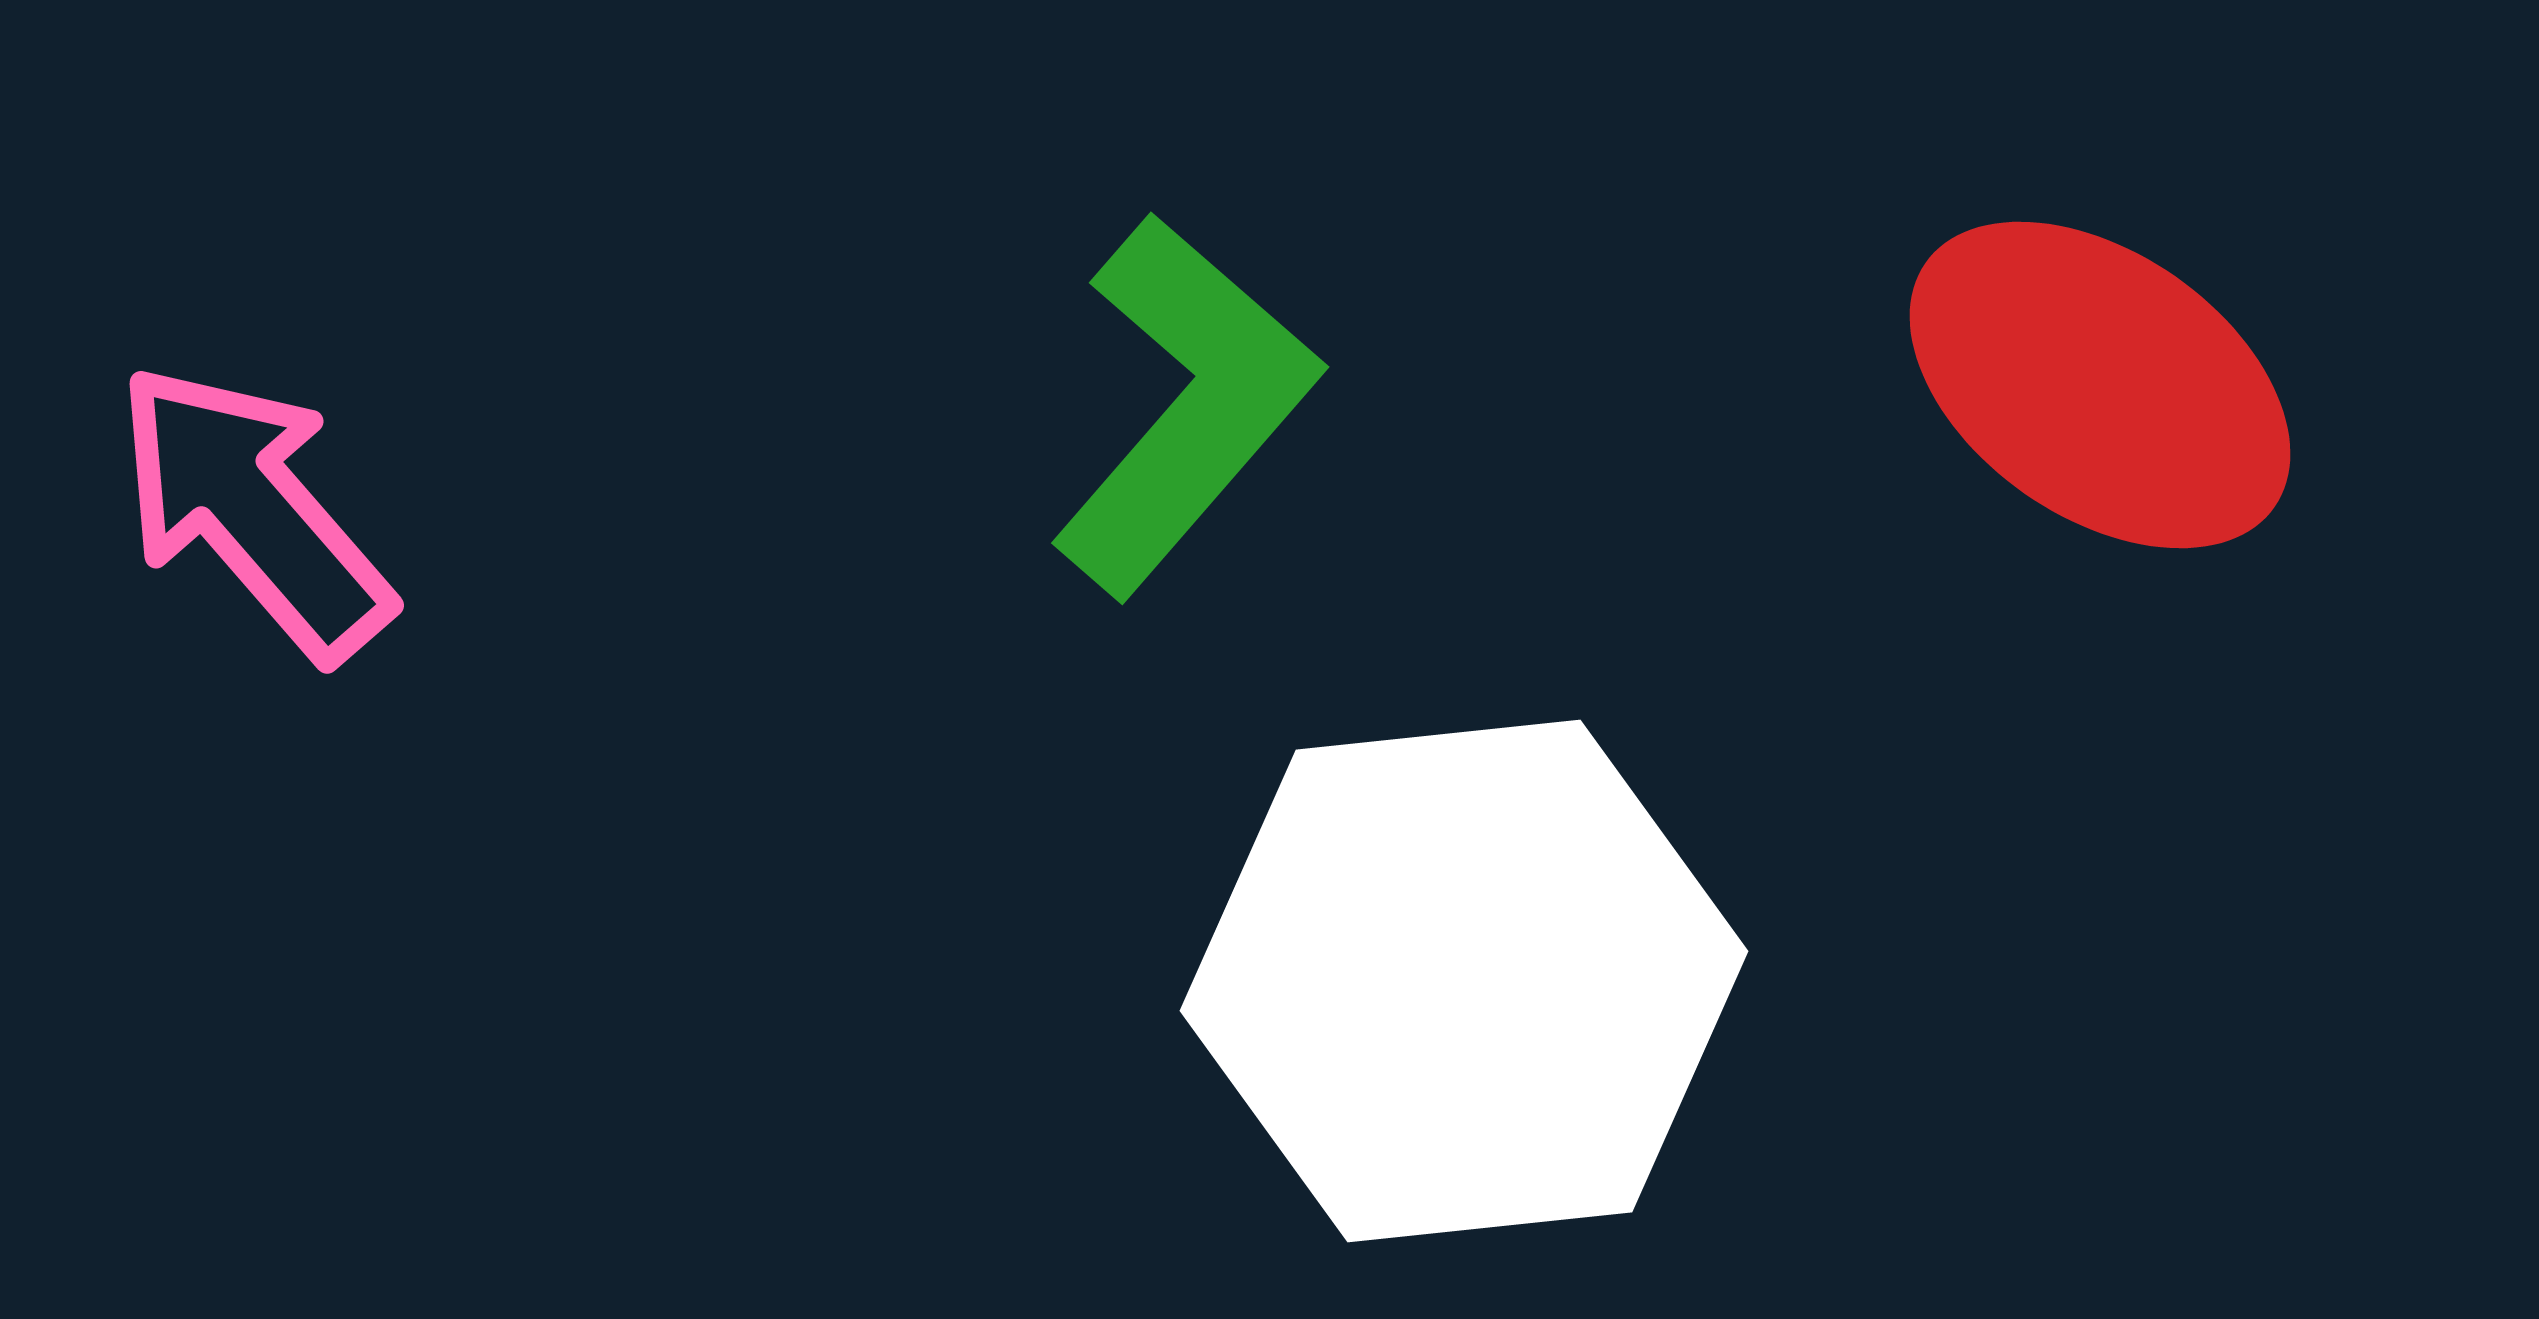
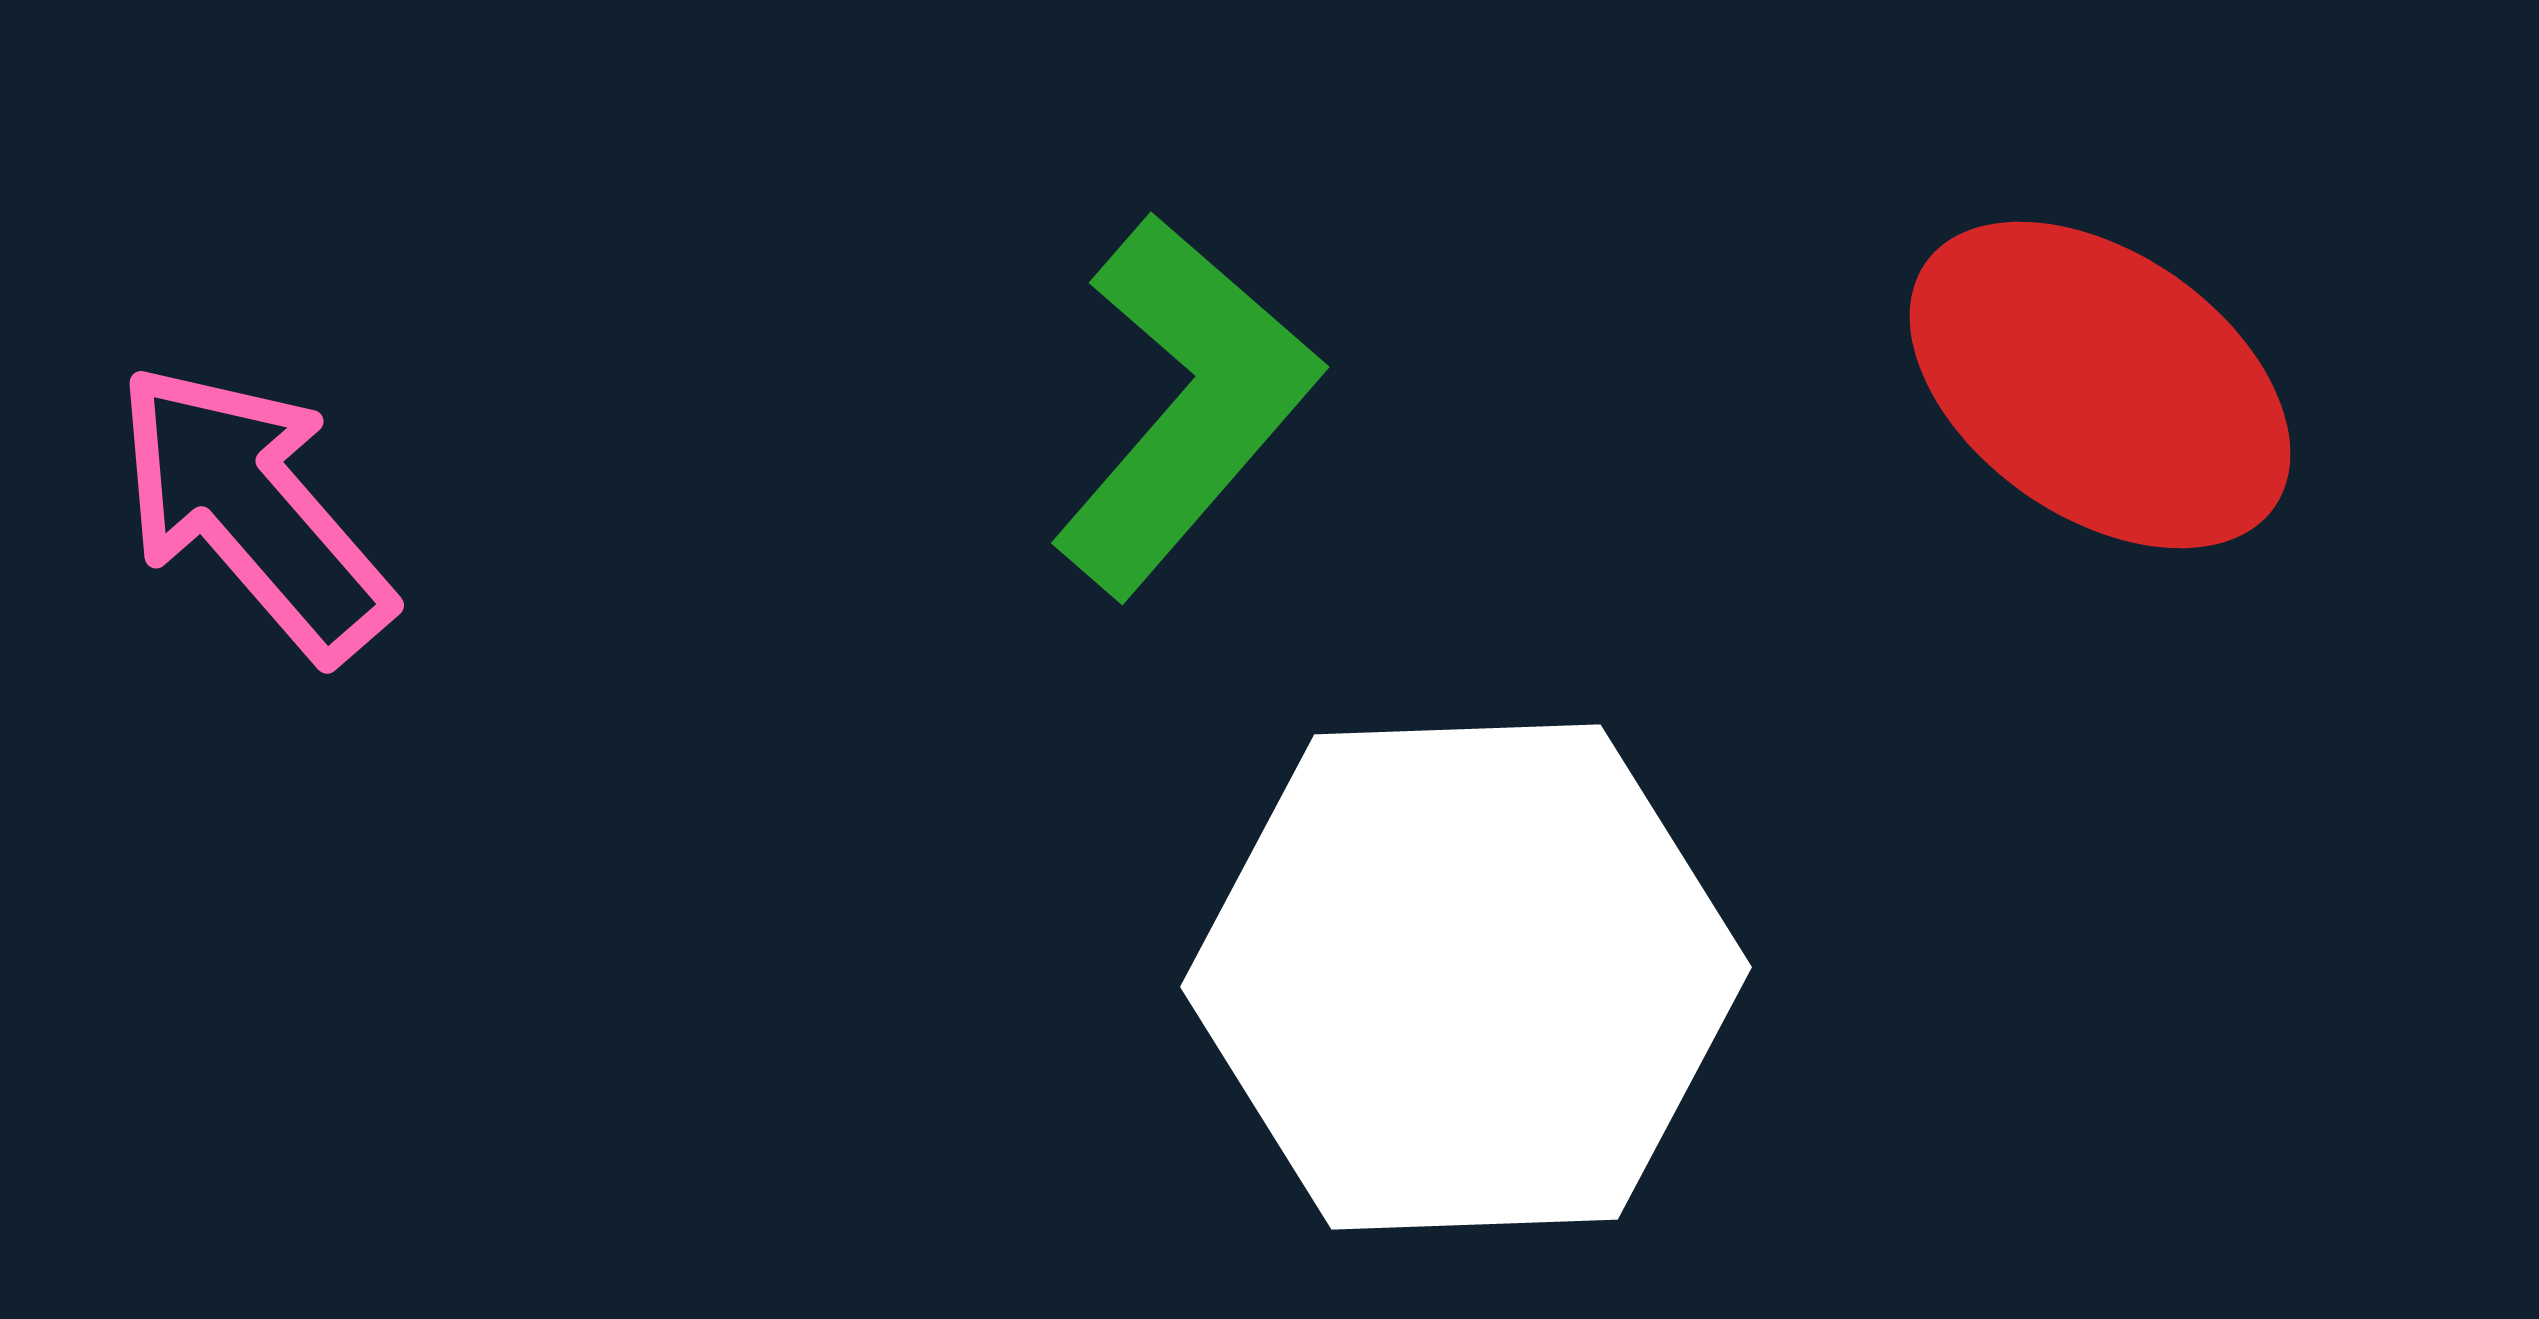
white hexagon: moved 2 px right, 4 px up; rotated 4 degrees clockwise
